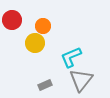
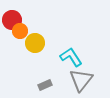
orange circle: moved 23 px left, 5 px down
cyan L-shape: rotated 80 degrees clockwise
